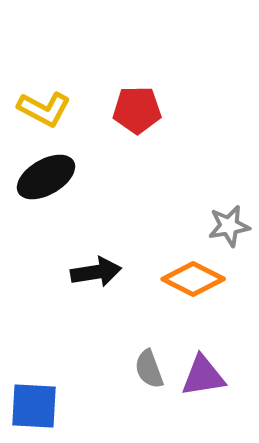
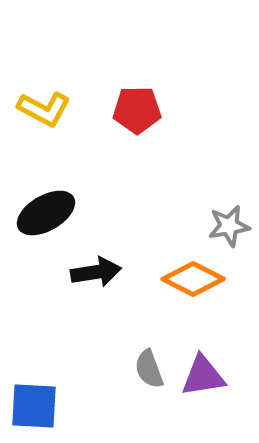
black ellipse: moved 36 px down
